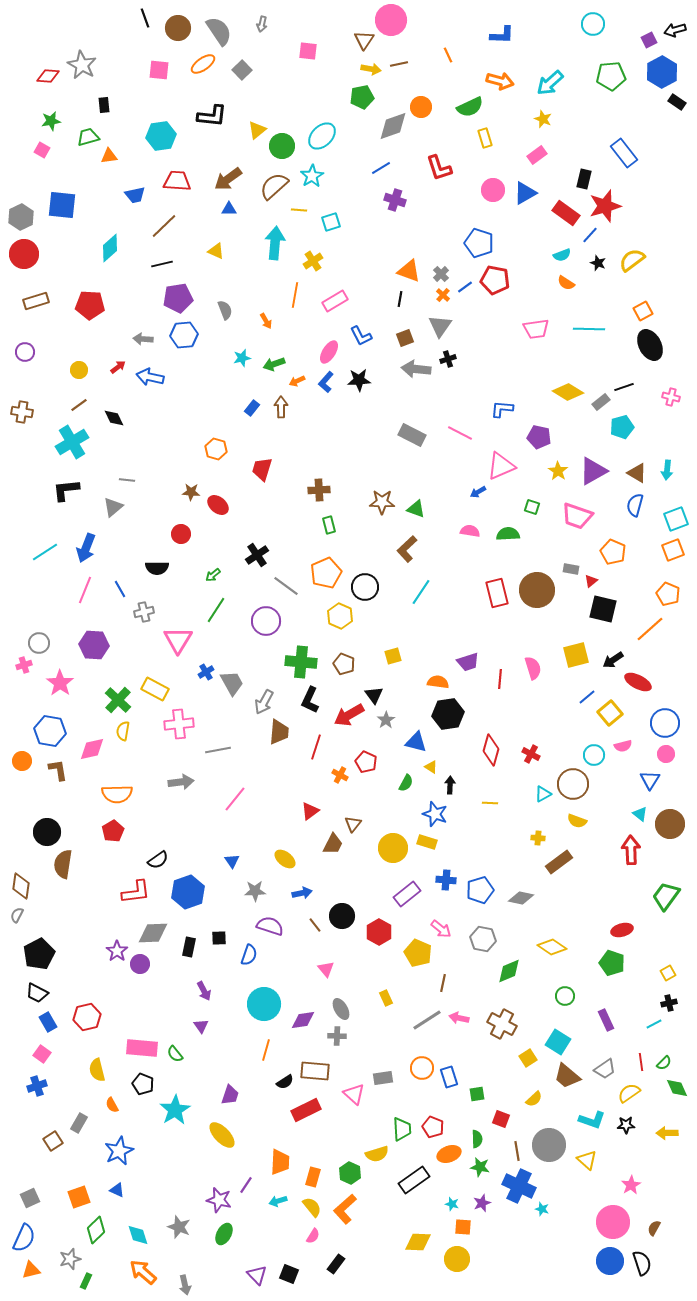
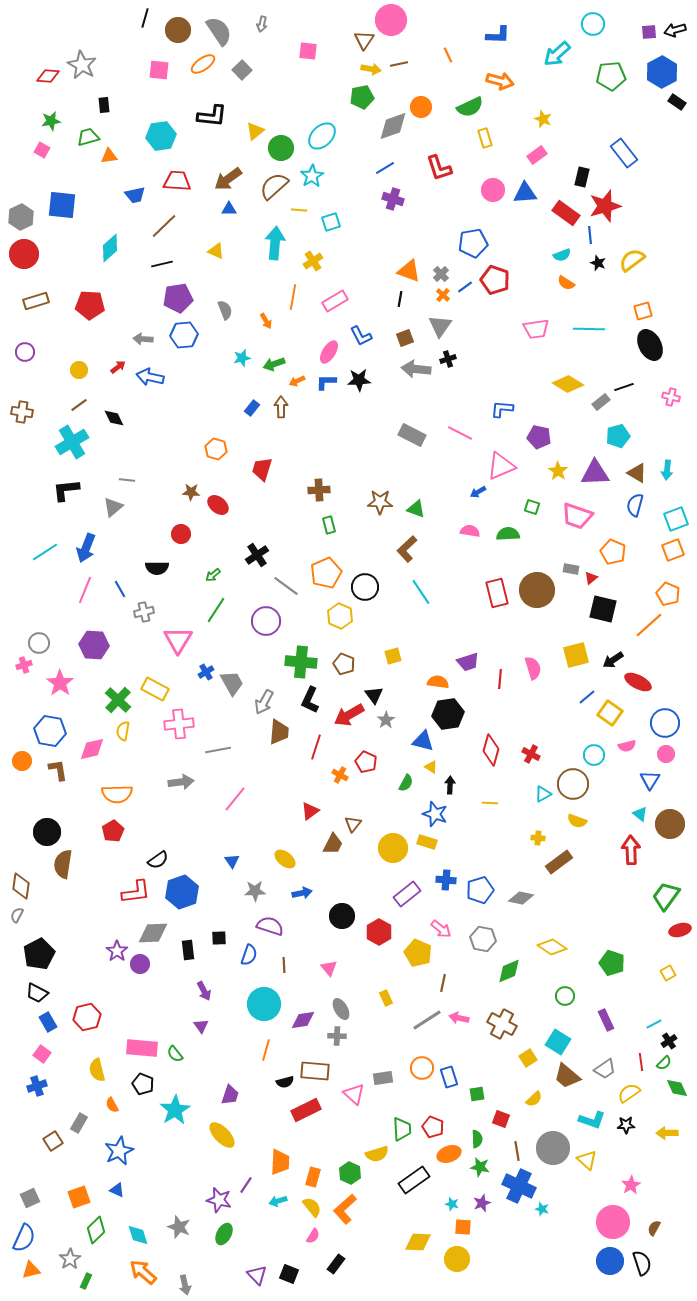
black line at (145, 18): rotated 36 degrees clockwise
brown circle at (178, 28): moved 2 px down
blue L-shape at (502, 35): moved 4 px left
purple square at (649, 40): moved 8 px up; rotated 21 degrees clockwise
cyan arrow at (550, 83): moved 7 px right, 29 px up
yellow triangle at (257, 130): moved 2 px left, 1 px down
green circle at (282, 146): moved 1 px left, 2 px down
blue line at (381, 168): moved 4 px right
black rectangle at (584, 179): moved 2 px left, 2 px up
blue triangle at (525, 193): rotated 25 degrees clockwise
purple cross at (395, 200): moved 2 px left, 1 px up
blue line at (590, 235): rotated 48 degrees counterclockwise
blue pentagon at (479, 243): moved 6 px left; rotated 28 degrees counterclockwise
red pentagon at (495, 280): rotated 8 degrees clockwise
orange line at (295, 295): moved 2 px left, 2 px down
orange square at (643, 311): rotated 12 degrees clockwise
blue L-shape at (326, 382): rotated 50 degrees clockwise
yellow diamond at (568, 392): moved 8 px up
cyan pentagon at (622, 427): moved 4 px left, 9 px down
purple triangle at (593, 471): moved 2 px right, 2 px down; rotated 28 degrees clockwise
brown star at (382, 502): moved 2 px left
red triangle at (591, 581): moved 3 px up
cyan line at (421, 592): rotated 68 degrees counterclockwise
orange line at (650, 629): moved 1 px left, 4 px up
yellow square at (610, 713): rotated 15 degrees counterclockwise
blue triangle at (416, 742): moved 7 px right, 1 px up
pink semicircle at (623, 746): moved 4 px right
blue hexagon at (188, 892): moved 6 px left
brown line at (315, 925): moved 31 px left, 40 px down; rotated 35 degrees clockwise
red ellipse at (622, 930): moved 58 px right
black rectangle at (189, 947): moved 1 px left, 3 px down; rotated 18 degrees counterclockwise
pink triangle at (326, 969): moved 3 px right, 1 px up
black cross at (669, 1003): moved 38 px down; rotated 21 degrees counterclockwise
black semicircle at (285, 1082): rotated 18 degrees clockwise
gray circle at (549, 1145): moved 4 px right, 3 px down
gray star at (70, 1259): rotated 15 degrees counterclockwise
